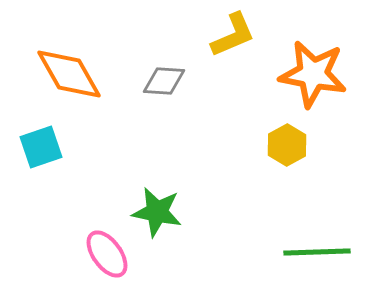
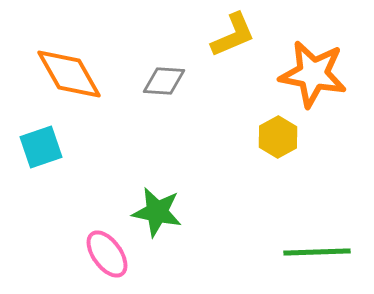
yellow hexagon: moved 9 px left, 8 px up
